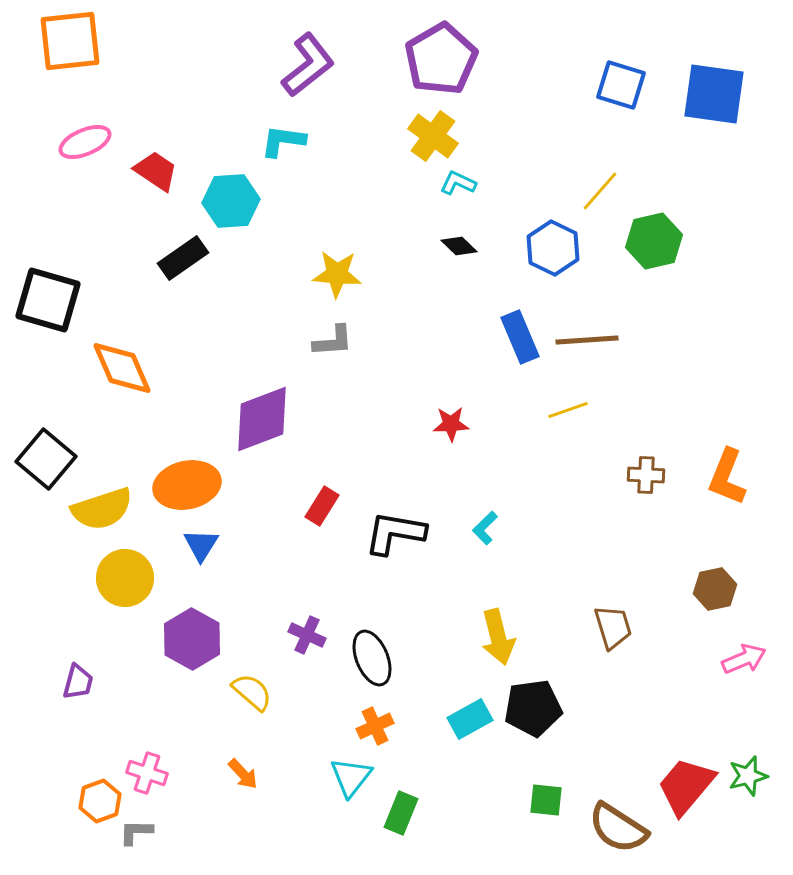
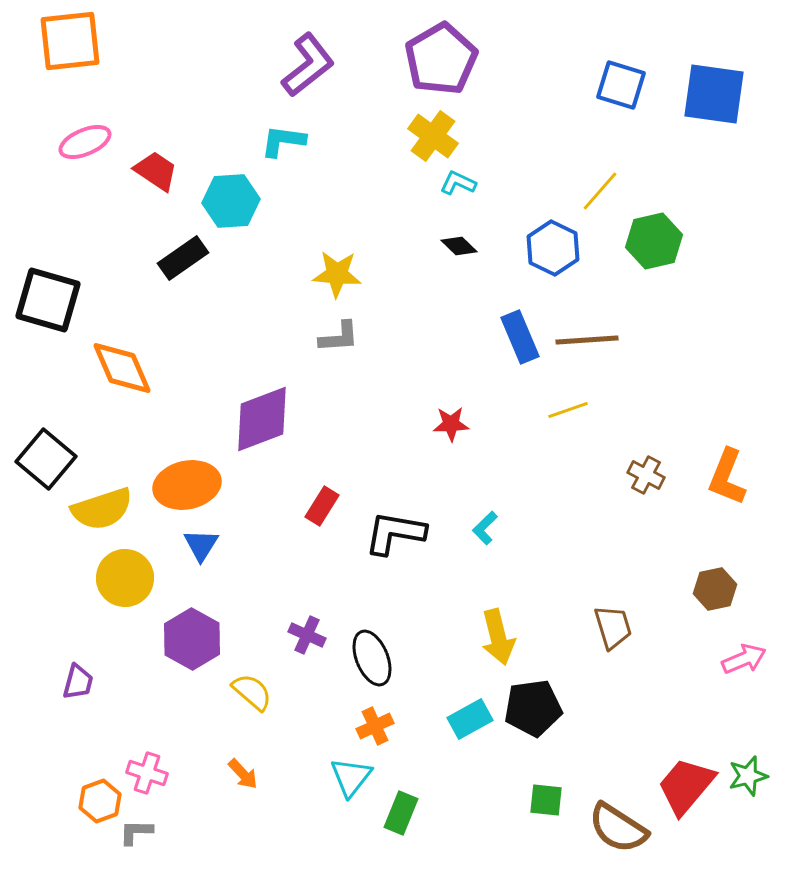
gray L-shape at (333, 341): moved 6 px right, 4 px up
brown cross at (646, 475): rotated 24 degrees clockwise
